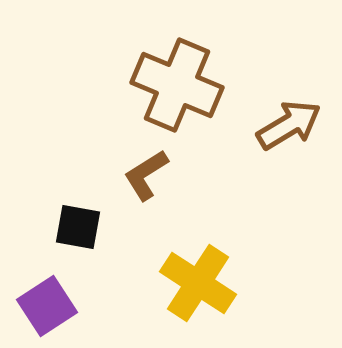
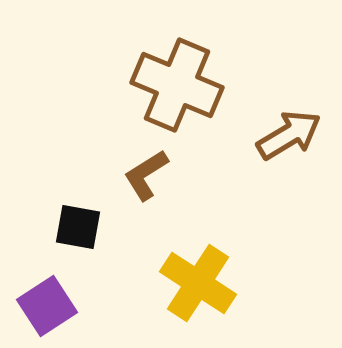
brown arrow: moved 10 px down
